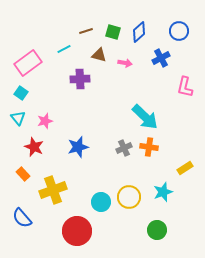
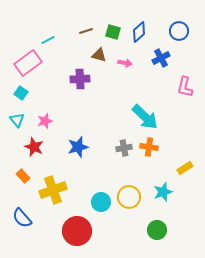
cyan line: moved 16 px left, 9 px up
cyan triangle: moved 1 px left, 2 px down
gray cross: rotated 14 degrees clockwise
orange rectangle: moved 2 px down
